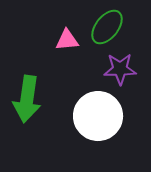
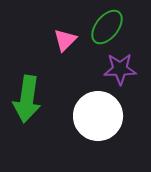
pink triangle: moved 2 px left; rotated 40 degrees counterclockwise
